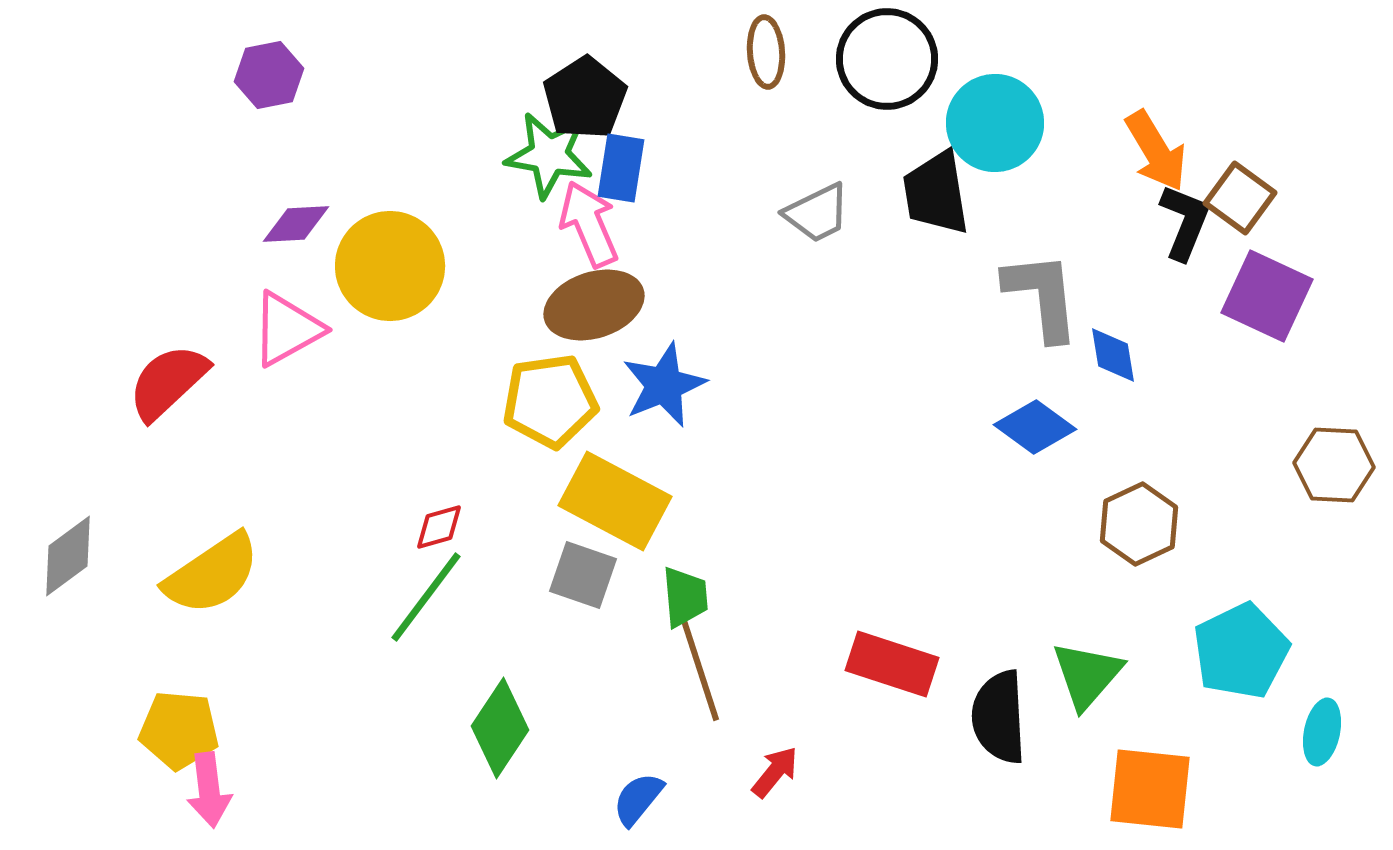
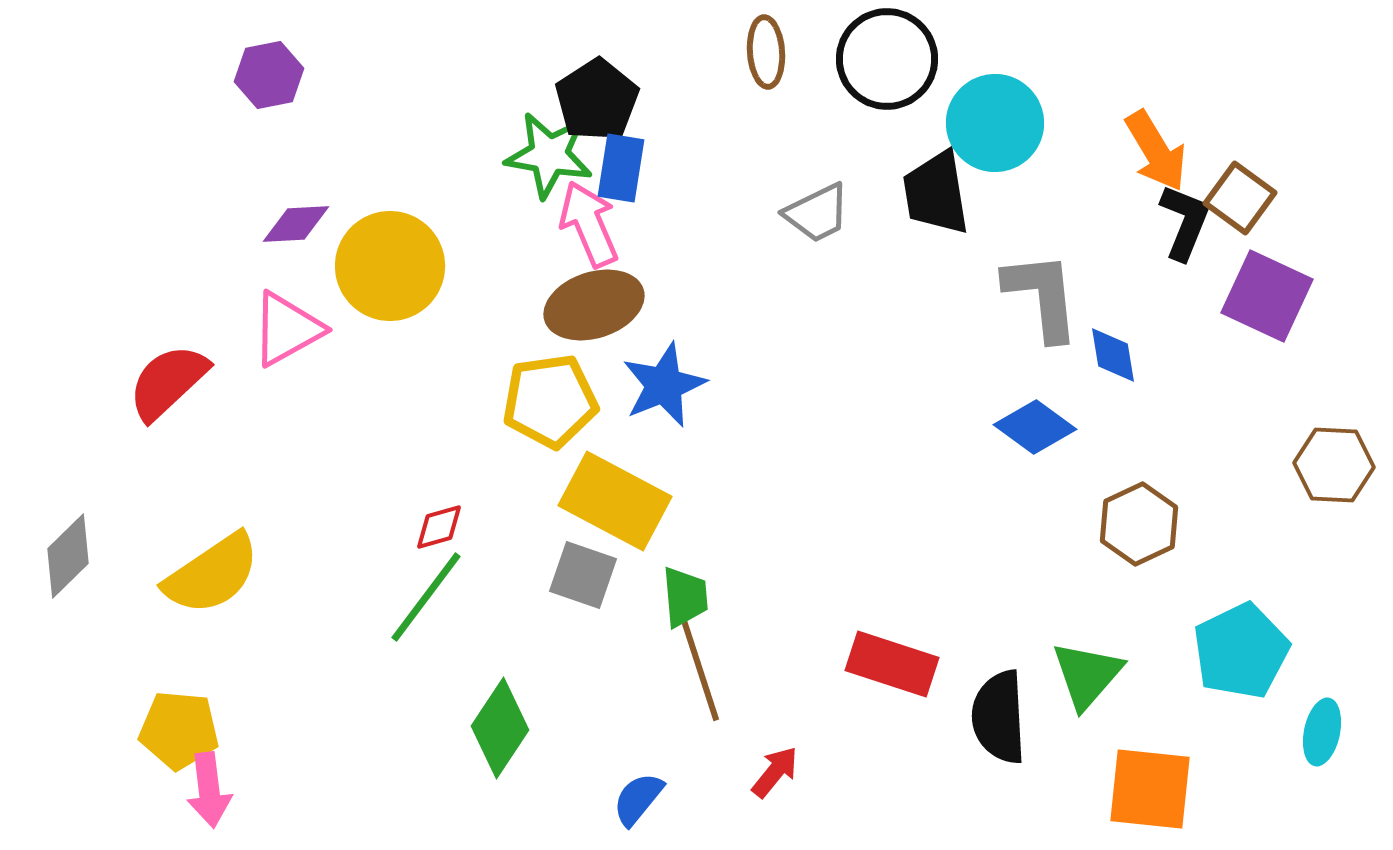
black pentagon at (585, 98): moved 12 px right, 2 px down
gray diamond at (68, 556): rotated 8 degrees counterclockwise
